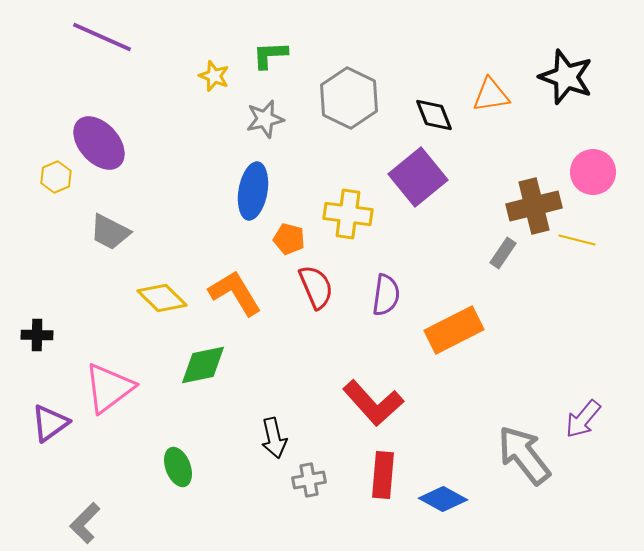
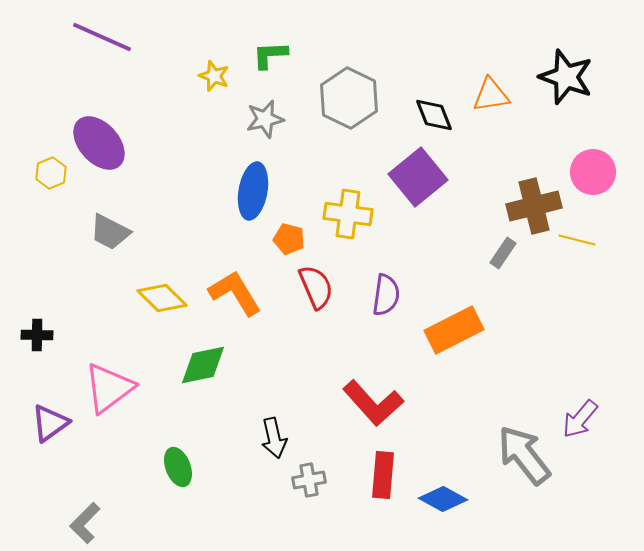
yellow hexagon: moved 5 px left, 4 px up
purple arrow: moved 3 px left
